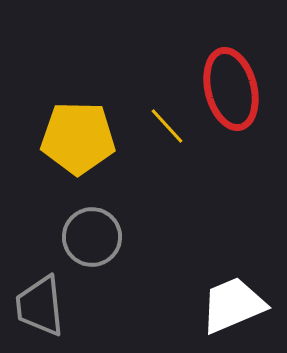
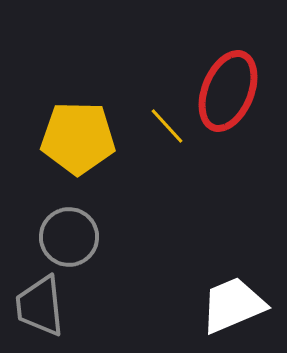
red ellipse: moved 3 px left, 2 px down; rotated 36 degrees clockwise
gray circle: moved 23 px left
